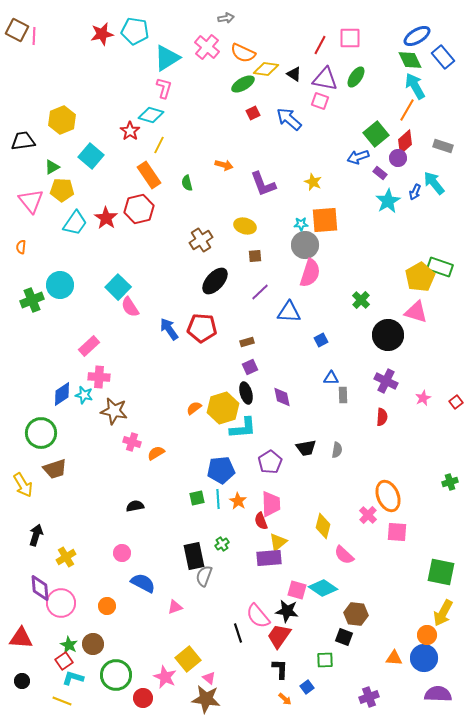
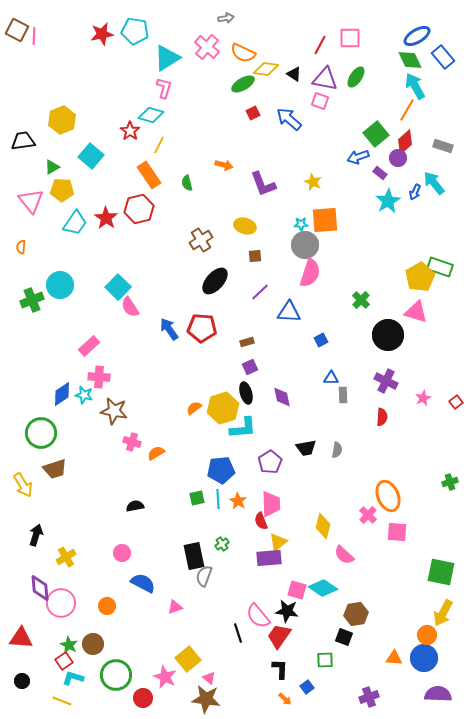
brown hexagon at (356, 614): rotated 15 degrees counterclockwise
